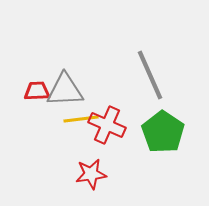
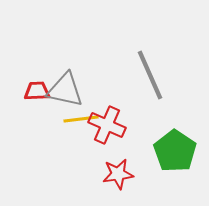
gray triangle: rotated 15 degrees clockwise
green pentagon: moved 12 px right, 19 px down
red star: moved 27 px right
